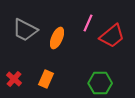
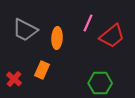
orange ellipse: rotated 20 degrees counterclockwise
orange rectangle: moved 4 px left, 9 px up
